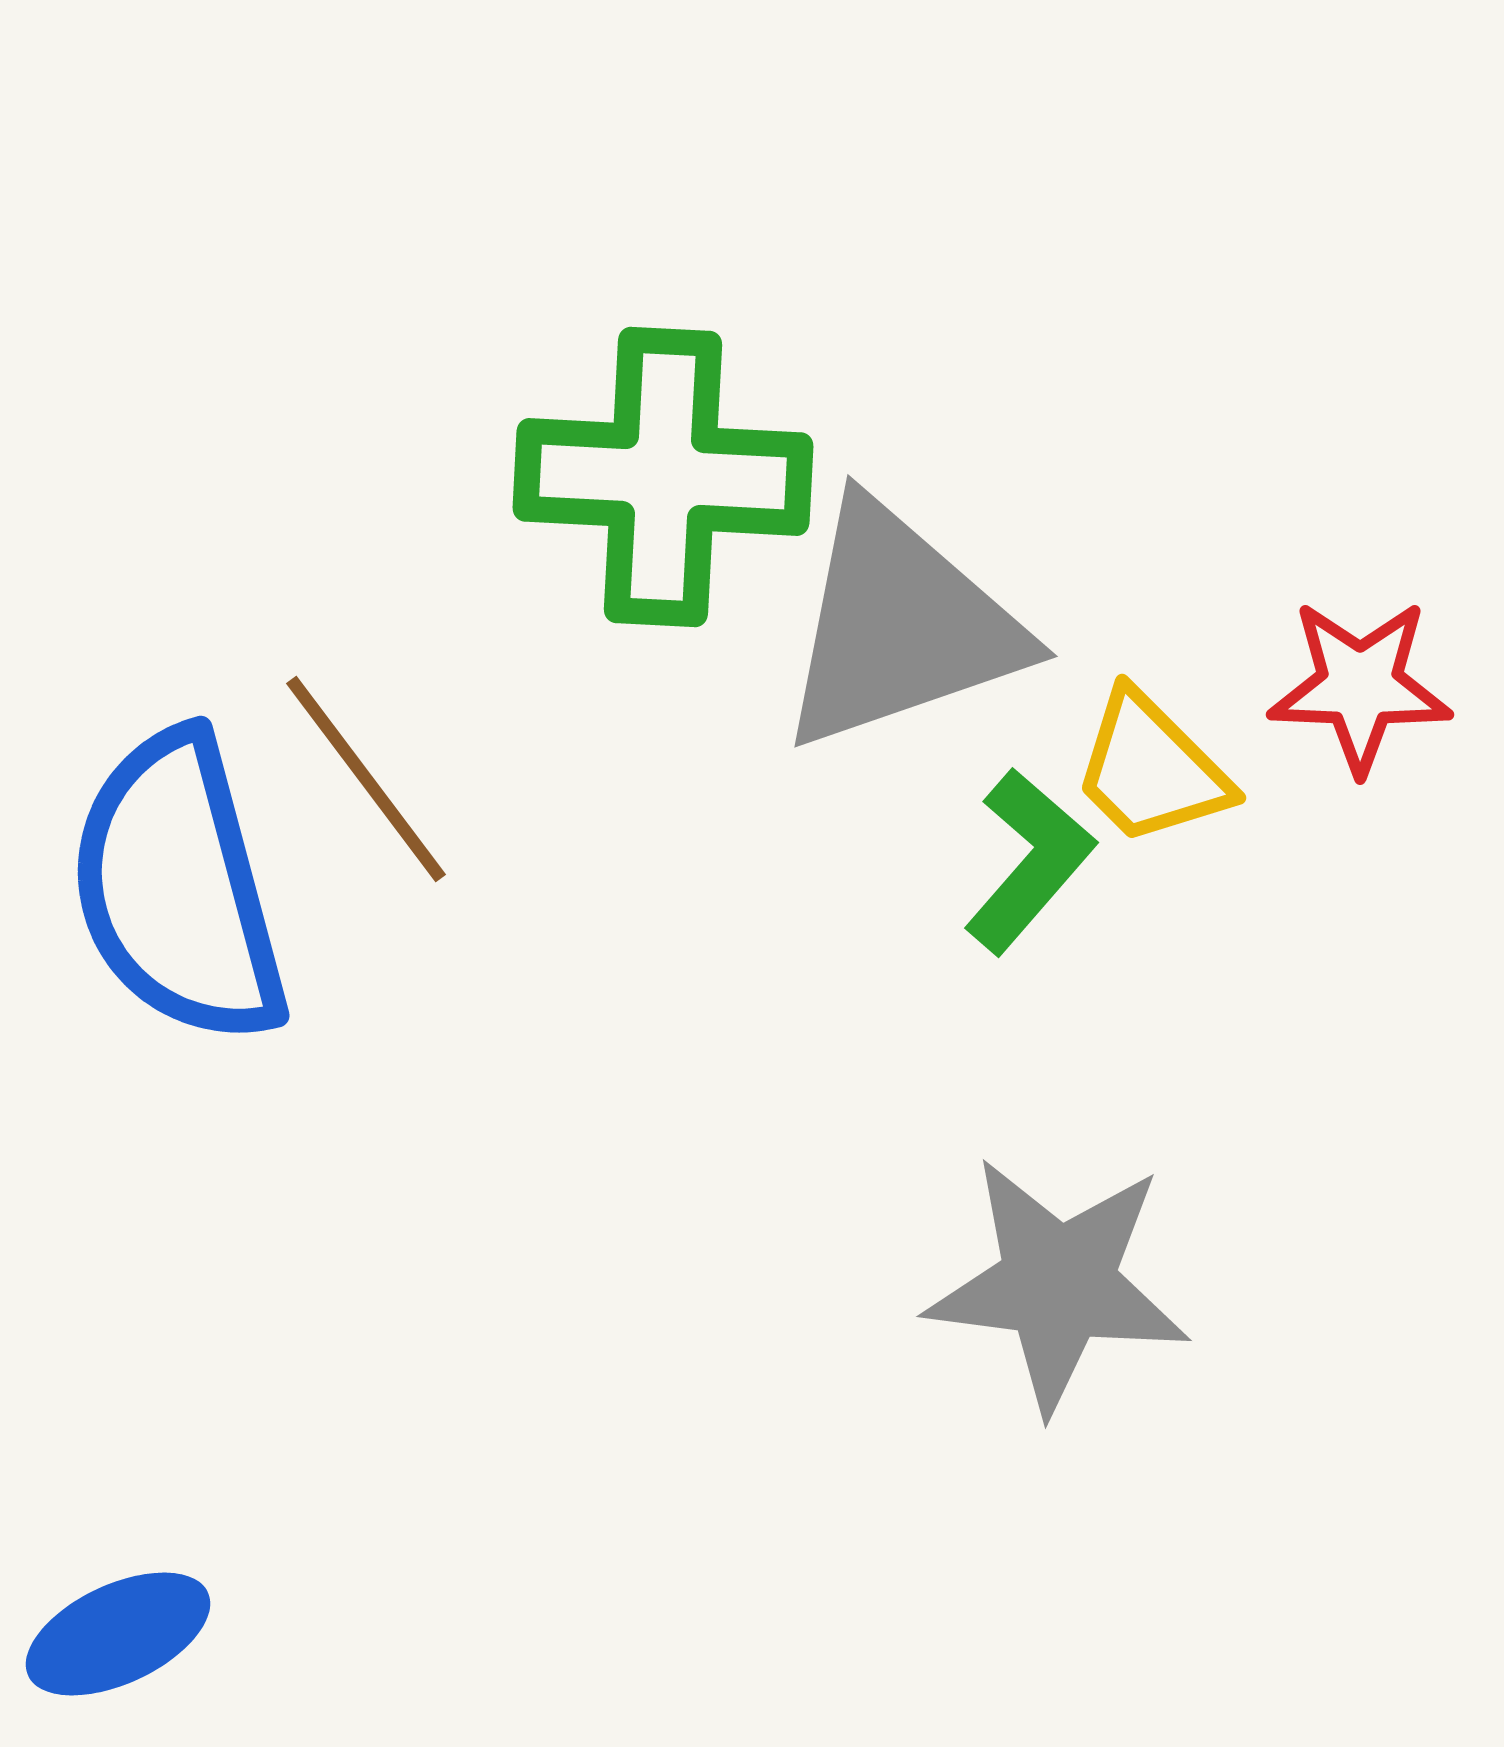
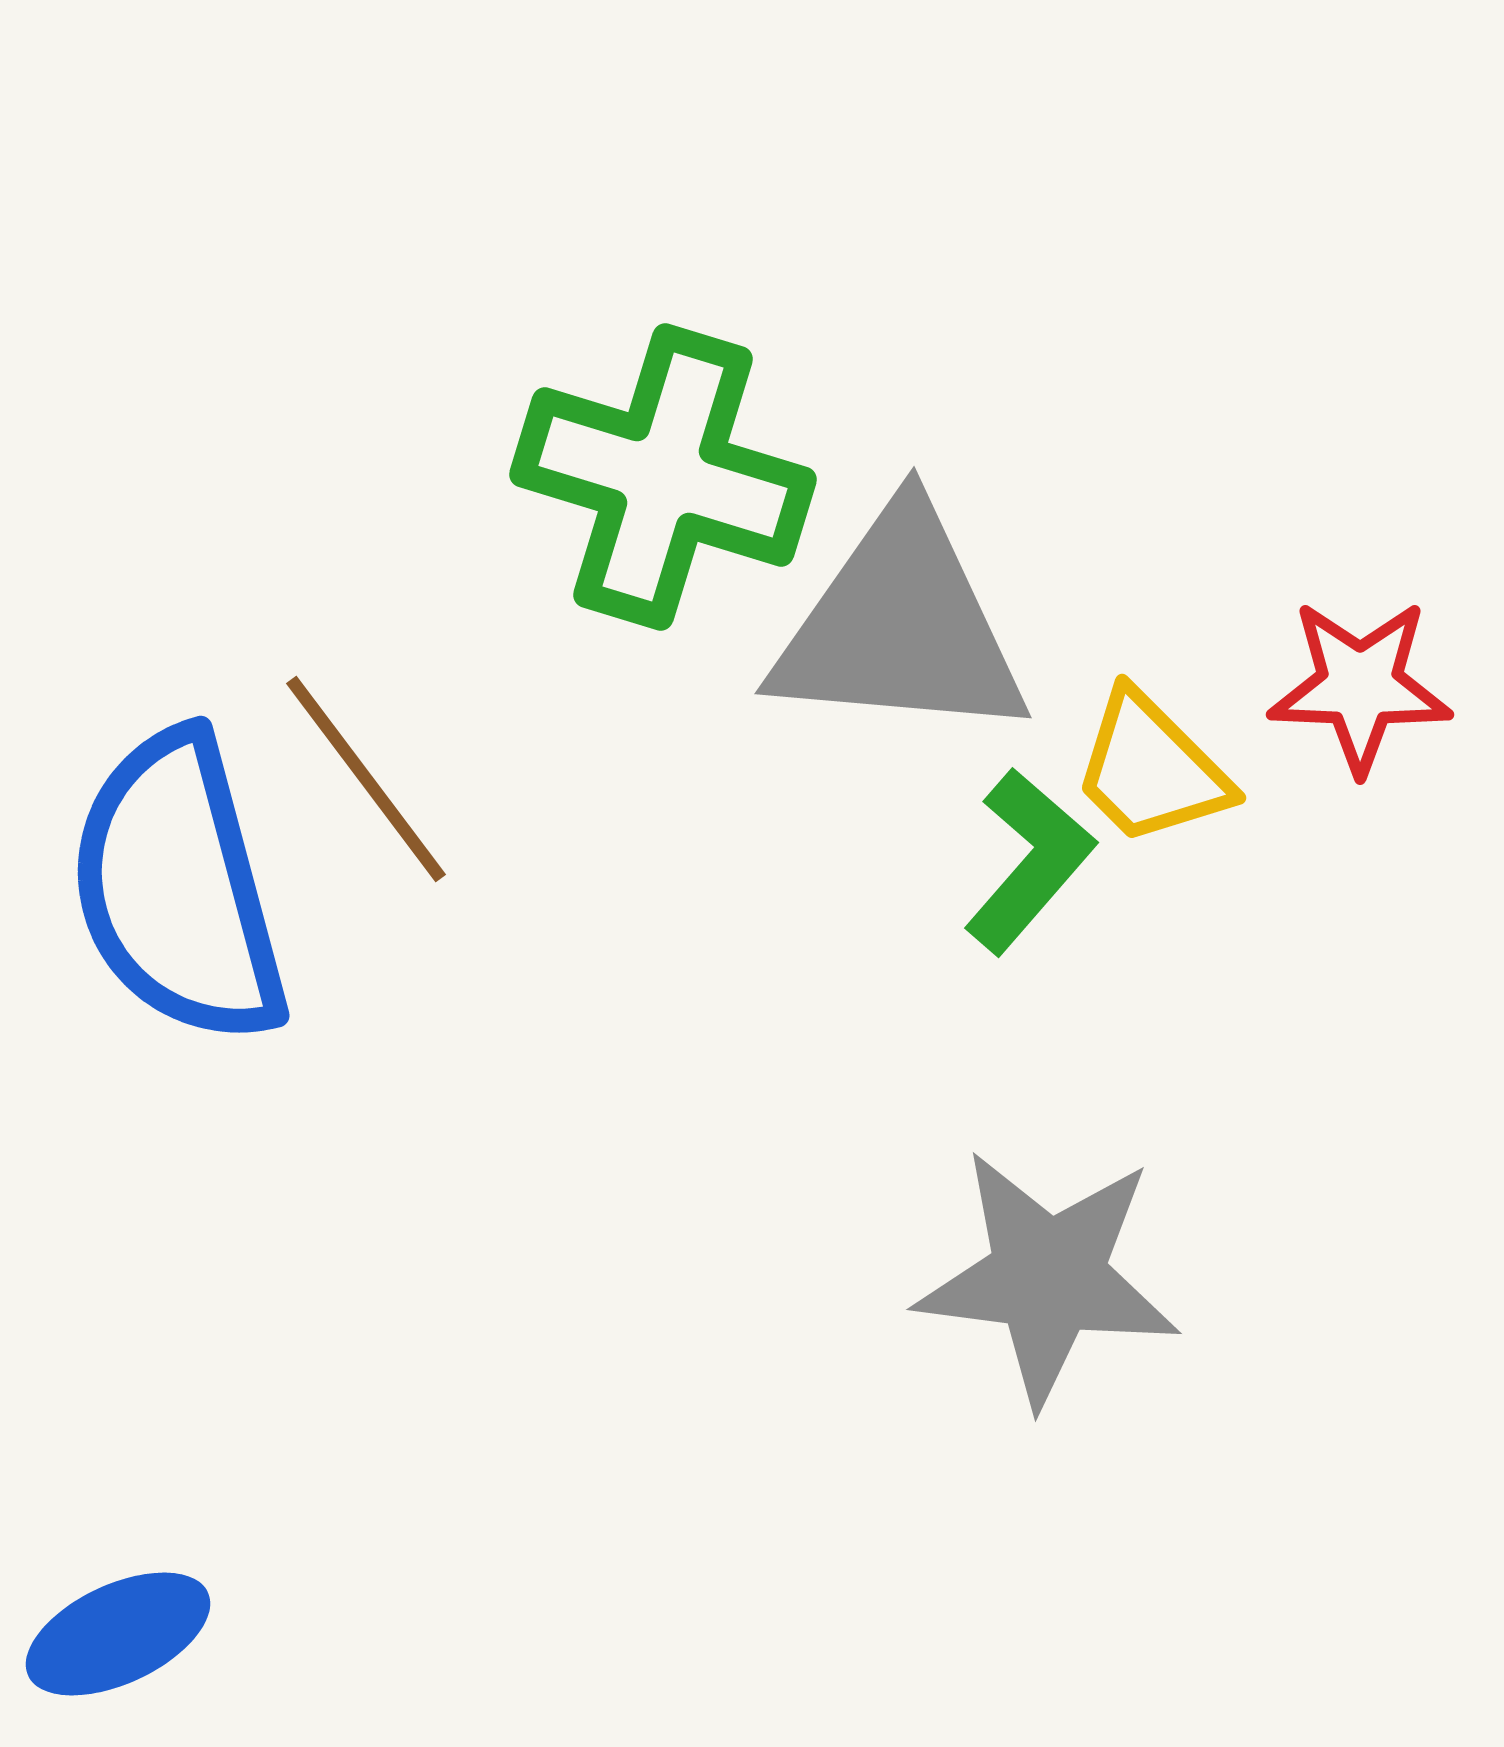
green cross: rotated 14 degrees clockwise
gray triangle: rotated 24 degrees clockwise
gray star: moved 10 px left, 7 px up
